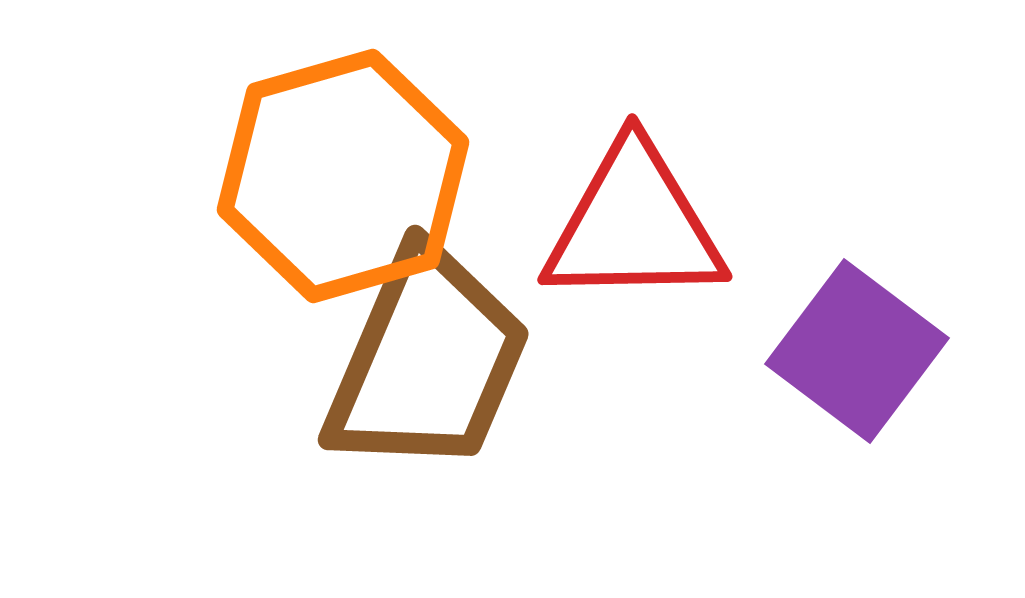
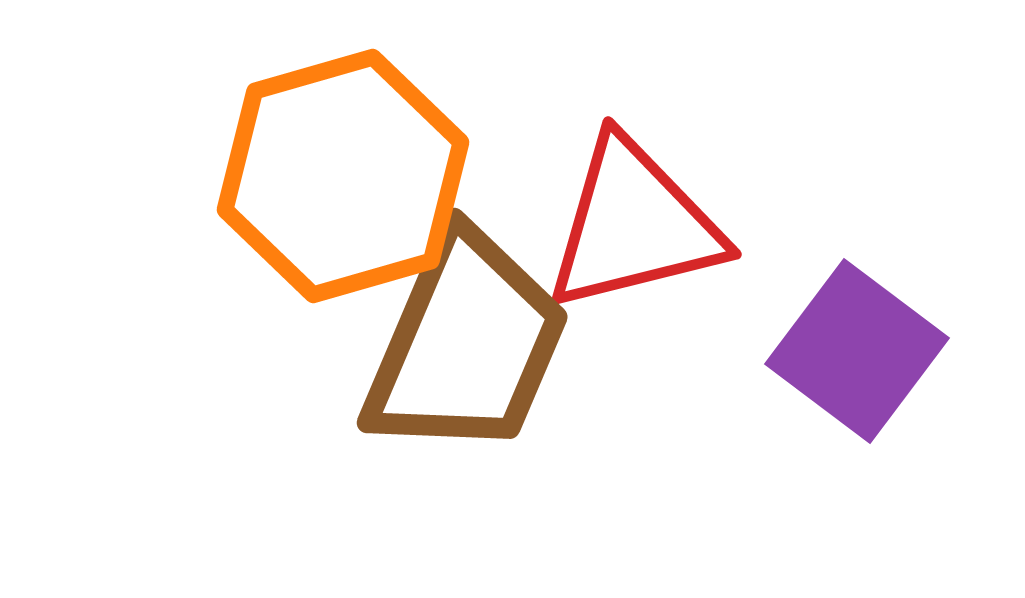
red triangle: rotated 13 degrees counterclockwise
brown trapezoid: moved 39 px right, 17 px up
